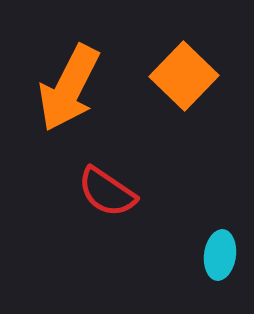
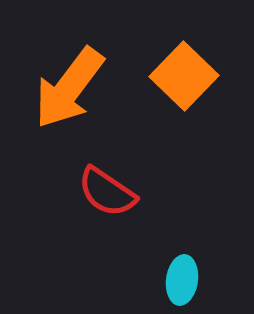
orange arrow: rotated 10 degrees clockwise
cyan ellipse: moved 38 px left, 25 px down
